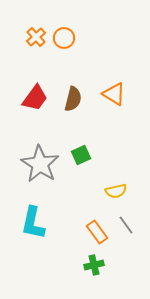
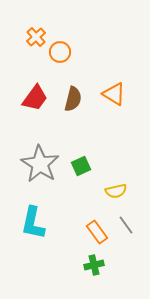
orange circle: moved 4 px left, 14 px down
green square: moved 11 px down
